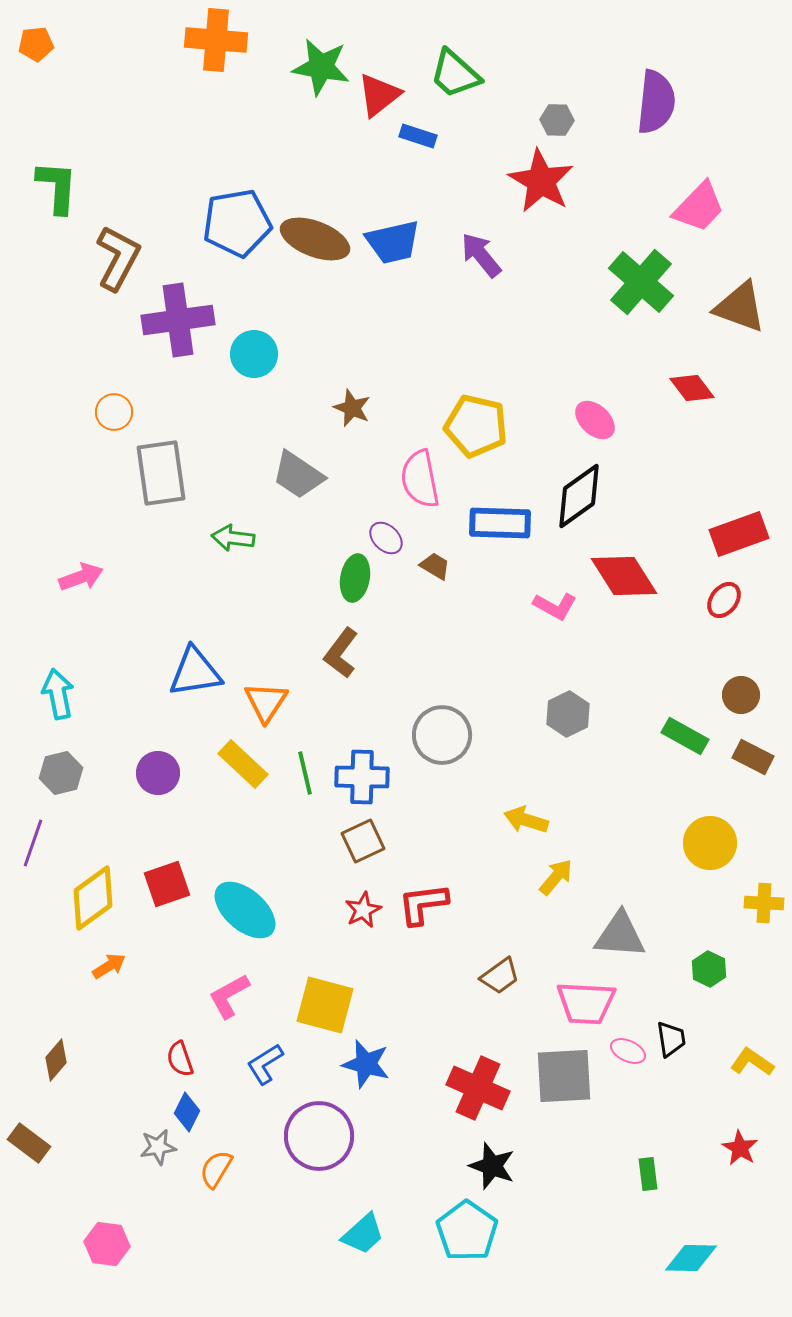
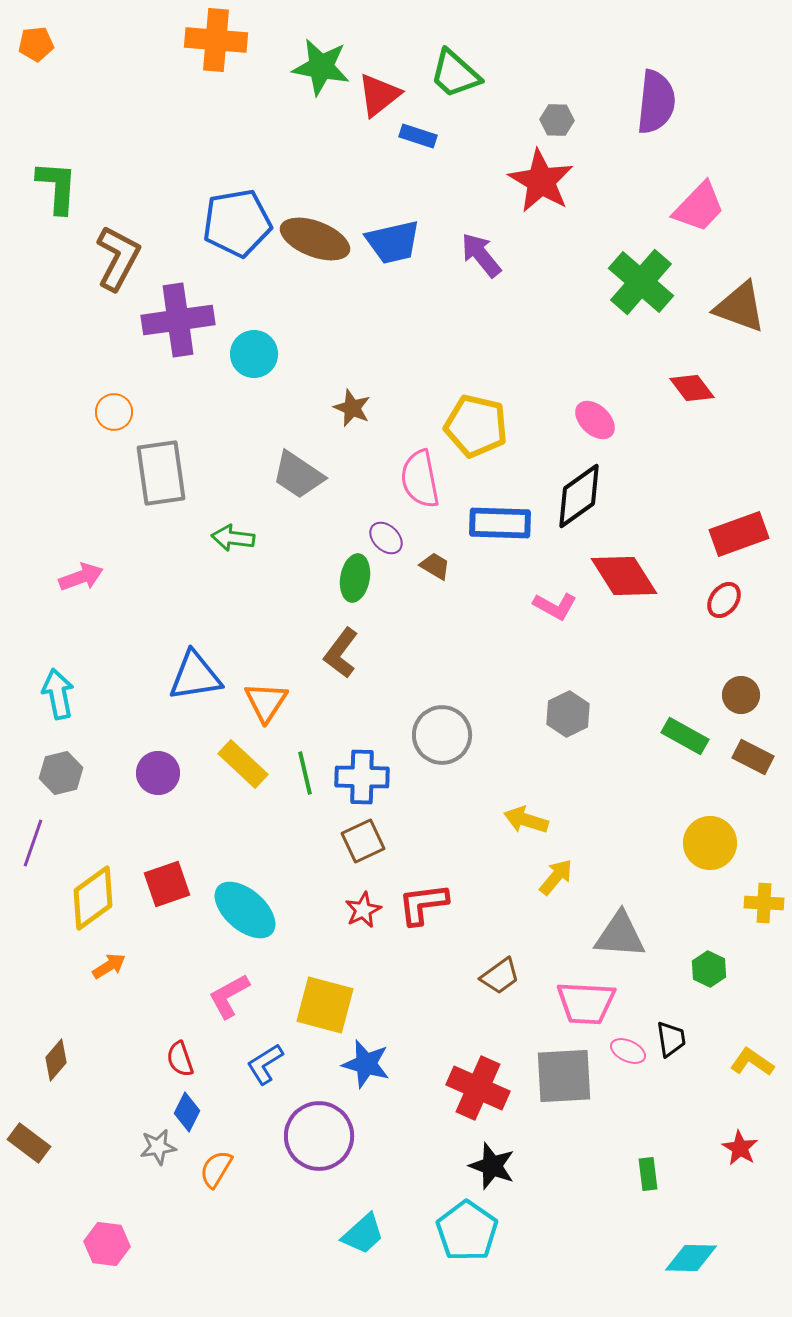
blue triangle at (195, 672): moved 4 px down
